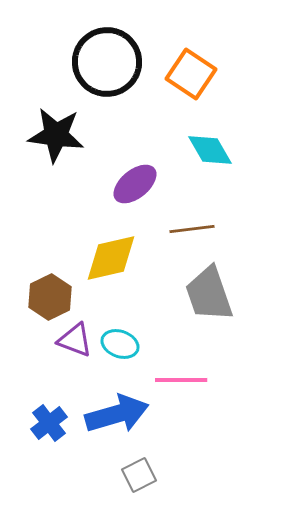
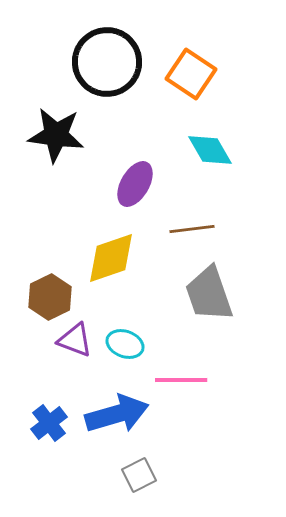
purple ellipse: rotated 21 degrees counterclockwise
yellow diamond: rotated 6 degrees counterclockwise
cyan ellipse: moved 5 px right
